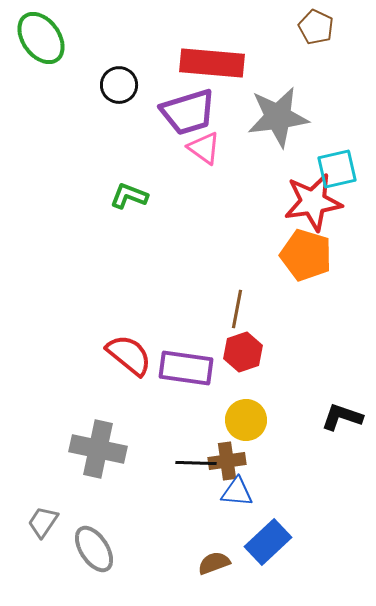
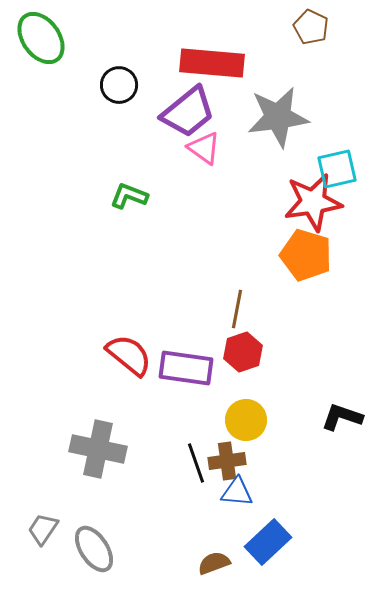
brown pentagon: moved 5 px left
purple trapezoid: rotated 22 degrees counterclockwise
black line: rotated 69 degrees clockwise
gray trapezoid: moved 7 px down
